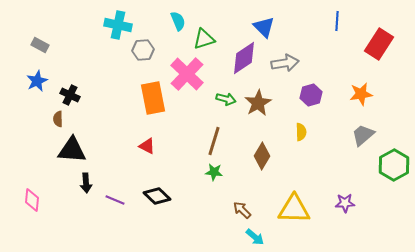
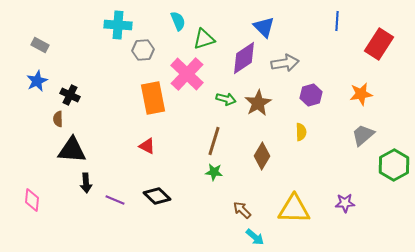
cyan cross: rotated 8 degrees counterclockwise
